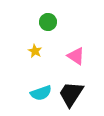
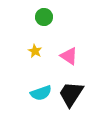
green circle: moved 4 px left, 5 px up
pink triangle: moved 7 px left
